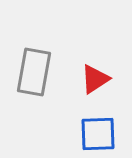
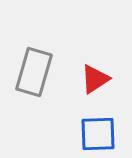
gray rectangle: rotated 6 degrees clockwise
